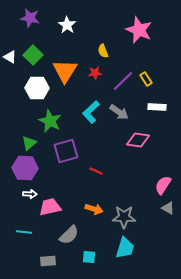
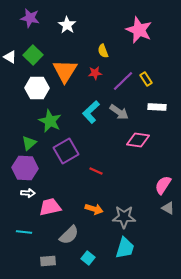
purple square: rotated 15 degrees counterclockwise
white arrow: moved 2 px left, 1 px up
cyan square: moved 1 px left, 1 px down; rotated 32 degrees clockwise
